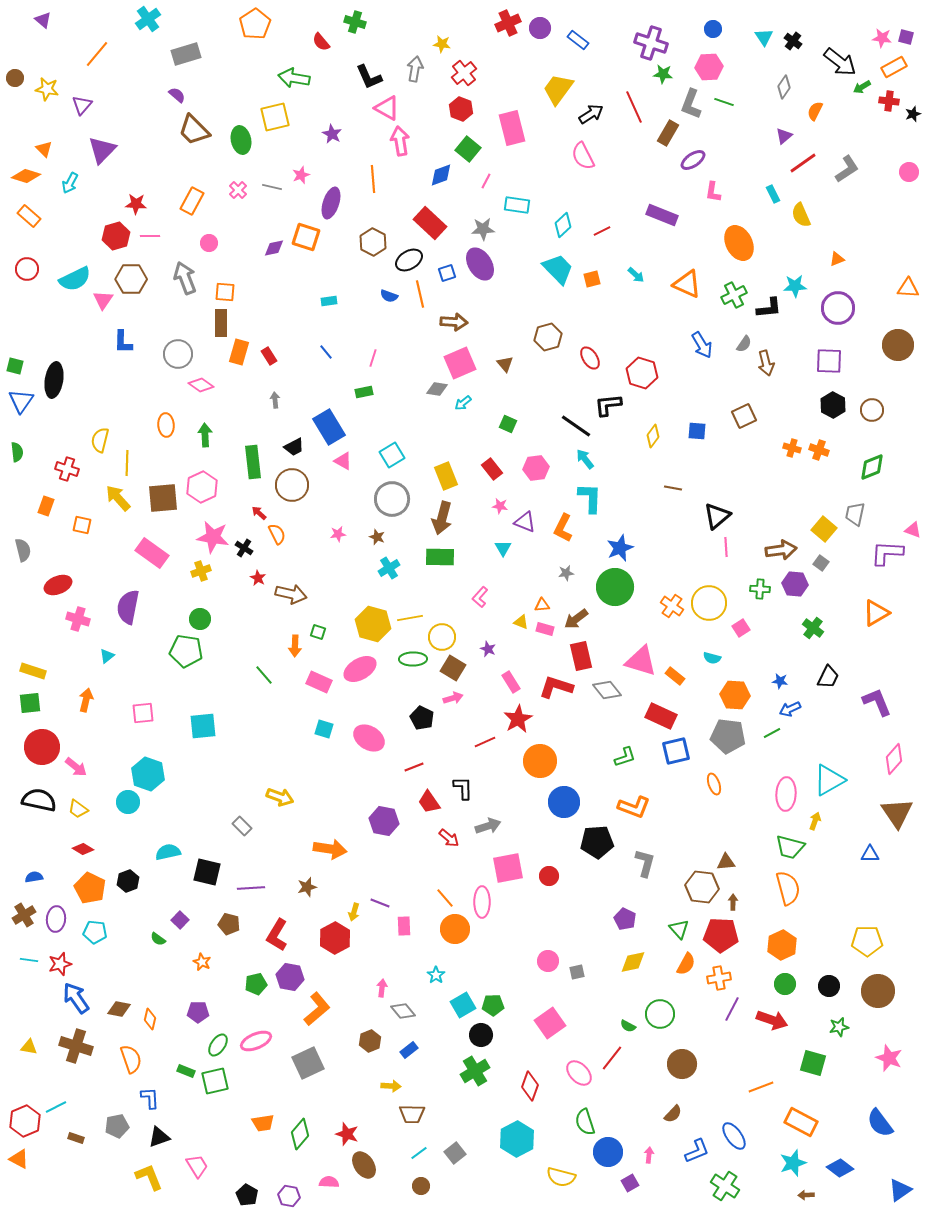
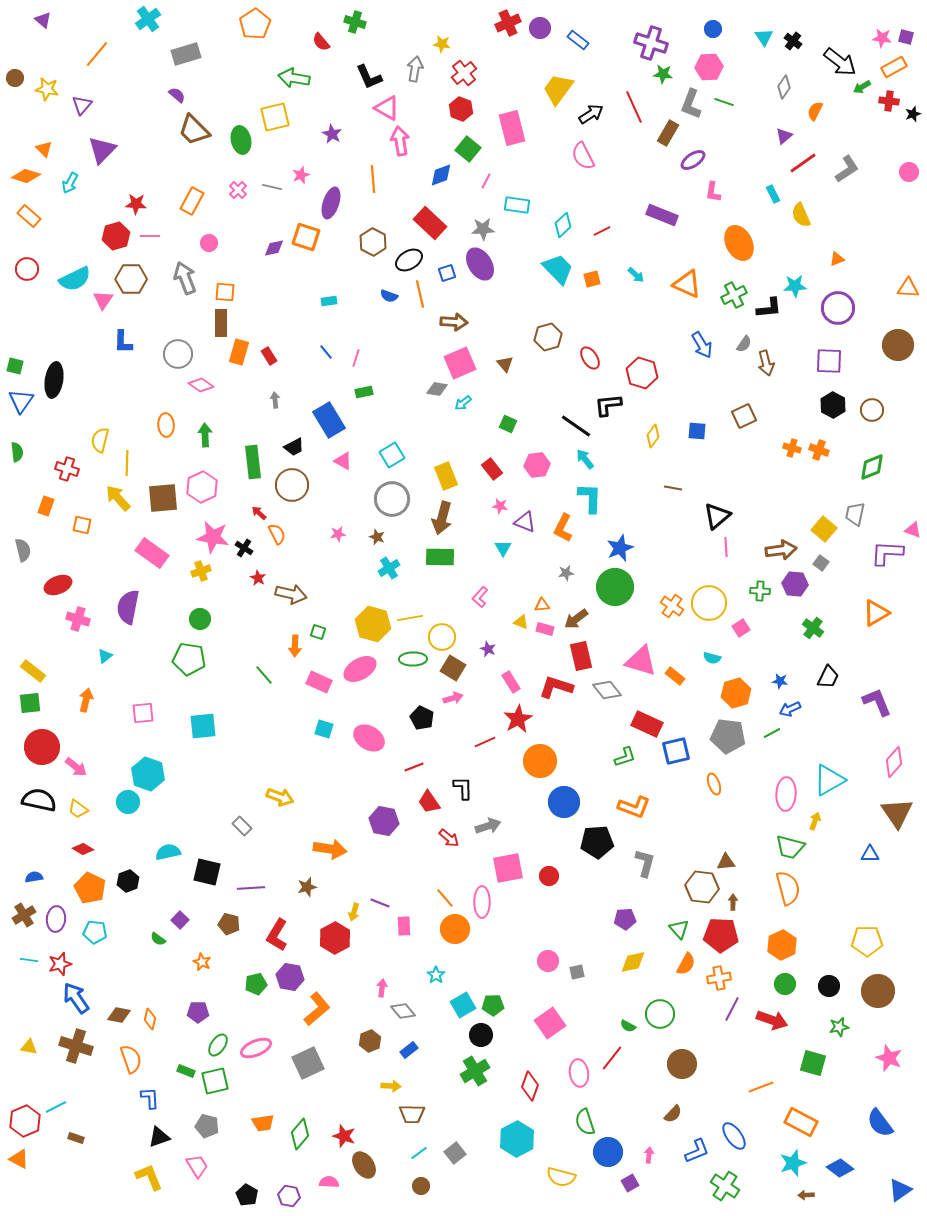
pink line at (373, 358): moved 17 px left
blue rectangle at (329, 427): moved 7 px up
pink hexagon at (536, 468): moved 1 px right, 3 px up
green cross at (760, 589): moved 2 px down
green pentagon at (186, 651): moved 3 px right, 8 px down
cyan triangle at (107, 656): moved 2 px left
yellow rectangle at (33, 671): rotated 20 degrees clockwise
orange hexagon at (735, 695): moved 1 px right, 2 px up; rotated 20 degrees counterclockwise
red rectangle at (661, 716): moved 14 px left, 8 px down
pink diamond at (894, 759): moved 3 px down
purple pentagon at (625, 919): rotated 30 degrees counterclockwise
brown diamond at (119, 1009): moved 6 px down
pink ellipse at (256, 1041): moved 7 px down
pink ellipse at (579, 1073): rotated 36 degrees clockwise
gray pentagon at (117, 1126): moved 90 px right; rotated 25 degrees clockwise
red star at (347, 1134): moved 3 px left, 2 px down
